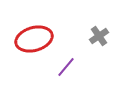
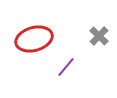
gray cross: rotated 12 degrees counterclockwise
